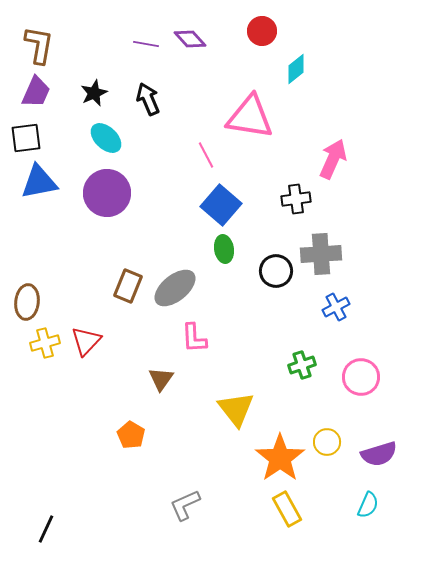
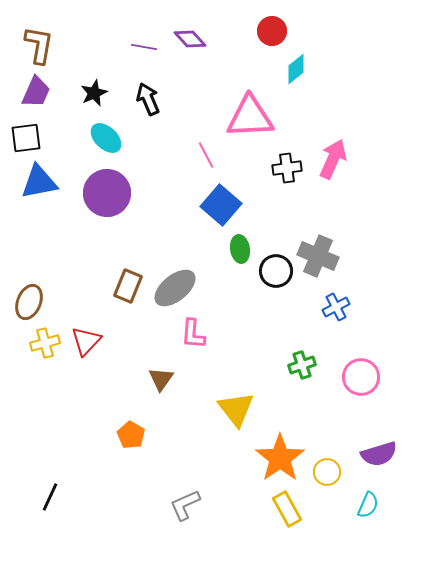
red circle: moved 10 px right
purple line: moved 2 px left, 3 px down
pink triangle: rotated 12 degrees counterclockwise
black cross: moved 9 px left, 31 px up
green ellipse: moved 16 px right
gray cross: moved 3 px left, 2 px down; rotated 27 degrees clockwise
brown ellipse: moved 2 px right; rotated 16 degrees clockwise
pink L-shape: moved 1 px left, 4 px up; rotated 8 degrees clockwise
yellow circle: moved 30 px down
black line: moved 4 px right, 32 px up
